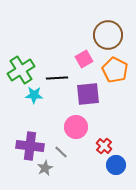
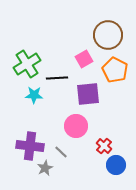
green cross: moved 6 px right, 6 px up
pink circle: moved 1 px up
